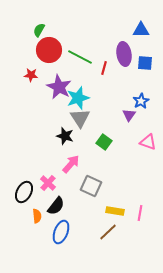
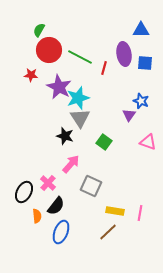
blue star: rotated 21 degrees counterclockwise
